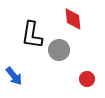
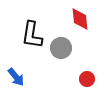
red diamond: moved 7 px right
gray circle: moved 2 px right, 2 px up
blue arrow: moved 2 px right, 1 px down
